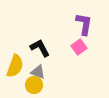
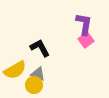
pink square: moved 7 px right, 7 px up
yellow semicircle: moved 4 px down; rotated 40 degrees clockwise
gray triangle: moved 2 px down
